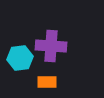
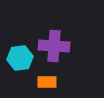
purple cross: moved 3 px right
